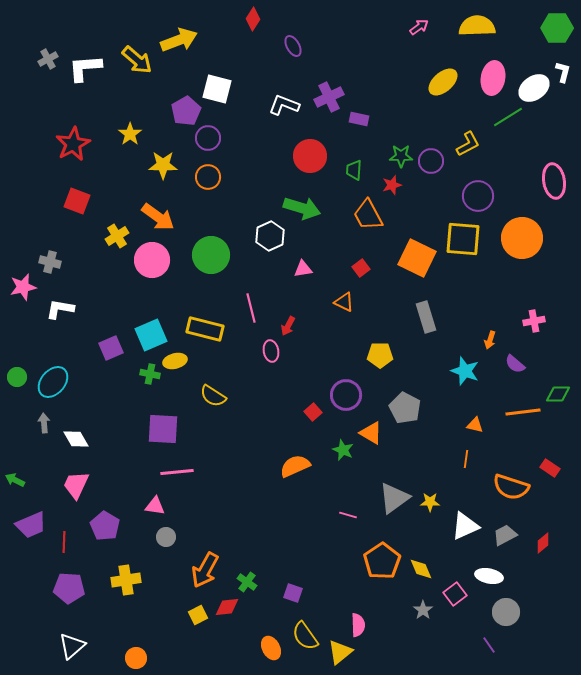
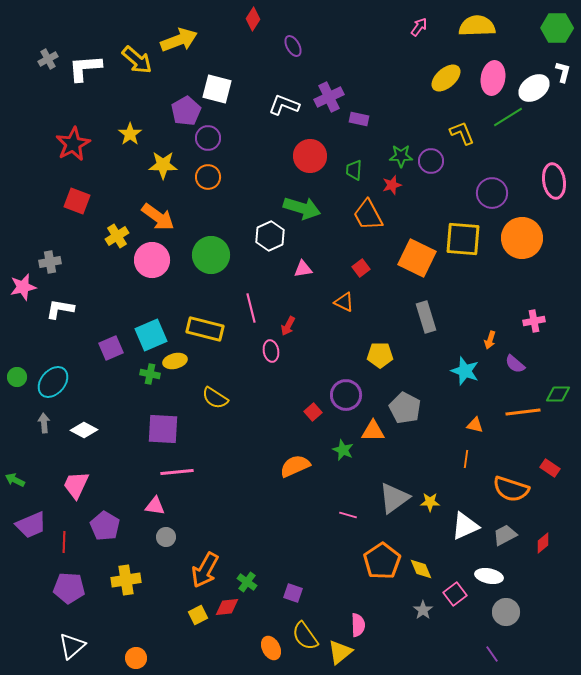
pink arrow at (419, 27): rotated 18 degrees counterclockwise
yellow ellipse at (443, 82): moved 3 px right, 4 px up
yellow L-shape at (468, 144): moved 6 px left, 11 px up; rotated 84 degrees counterclockwise
purple circle at (478, 196): moved 14 px right, 3 px up
gray cross at (50, 262): rotated 25 degrees counterclockwise
yellow semicircle at (213, 396): moved 2 px right, 2 px down
orange triangle at (371, 433): moved 2 px right, 2 px up; rotated 30 degrees counterclockwise
white diamond at (76, 439): moved 8 px right, 9 px up; rotated 32 degrees counterclockwise
orange semicircle at (511, 487): moved 2 px down
purple line at (489, 645): moved 3 px right, 9 px down
